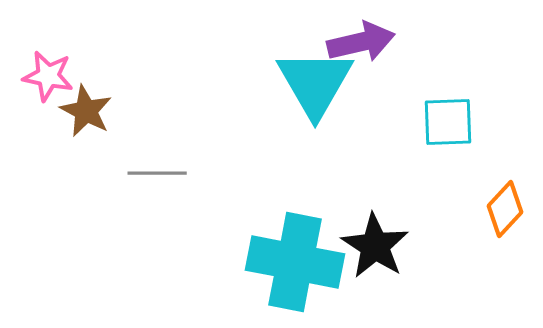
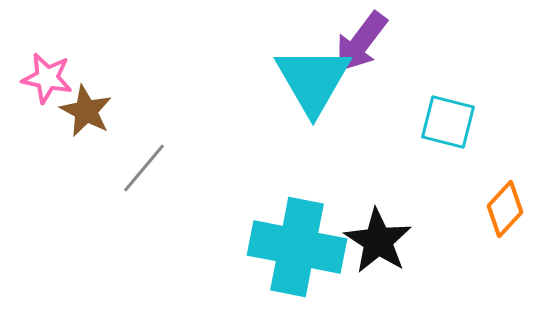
purple arrow: rotated 140 degrees clockwise
pink star: moved 1 px left, 2 px down
cyan triangle: moved 2 px left, 3 px up
cyan square: rotated 16 degrees clockwise
gray line: moved 13 px left, 5 px up; rotated 50 degrees counterclockwise
black star: moved 3 px right, 5 px up
cyan cross: moved 2 px right, 15 px up
